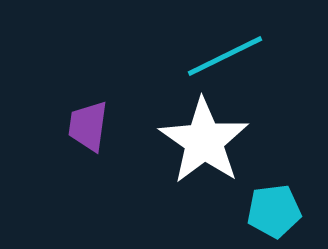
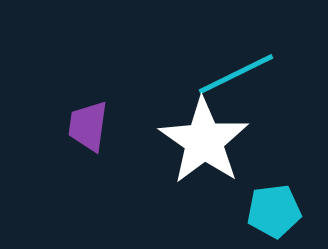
cyan line: moved 11 px right, 18 px down
